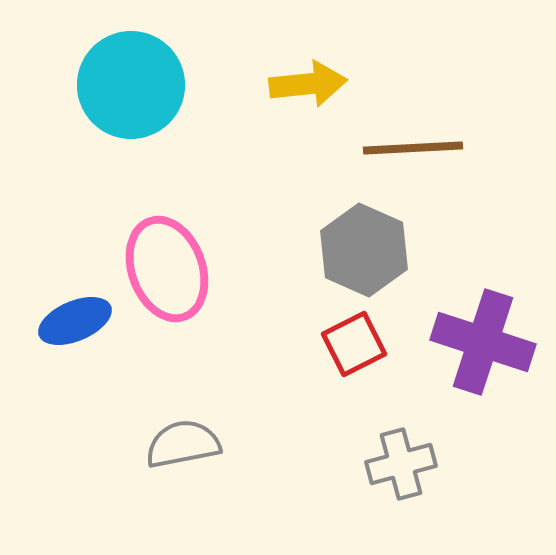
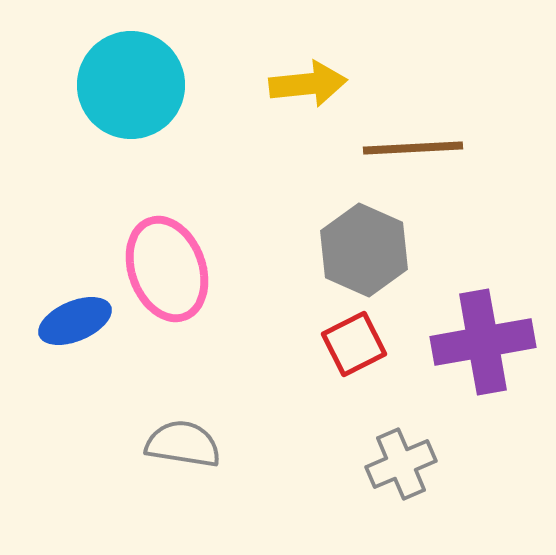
purple cross: rotated 28 degrees counterclockwise
gray semicircle: rotated 20 degrees clockwise
gray cross: rotated 8 degrees counterclockwise
